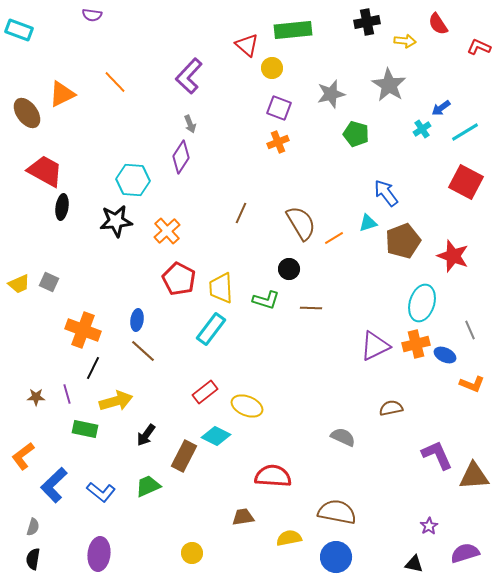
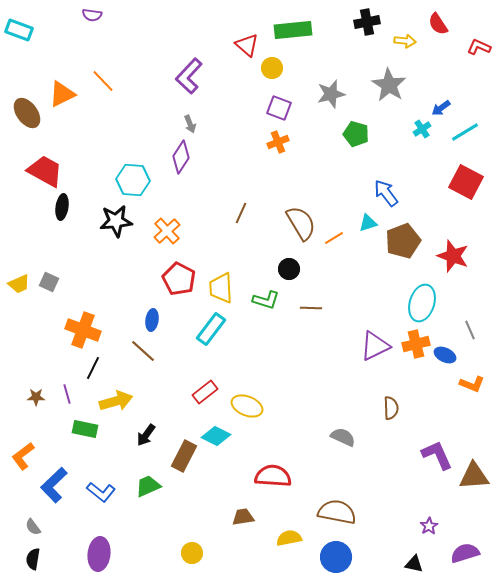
orange line at (115, 82): moved 12 px left, 1 px up
blue ellipse at (137, 320): moved 15 px right
brown semicircle at (391, 408): rotated 100 degrees clockwise
gray semicircle at (33, 527): rotated 126 degrees clockwise
